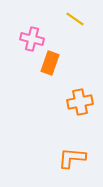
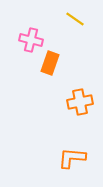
pink cross: moved 1 px left, 1 px down
